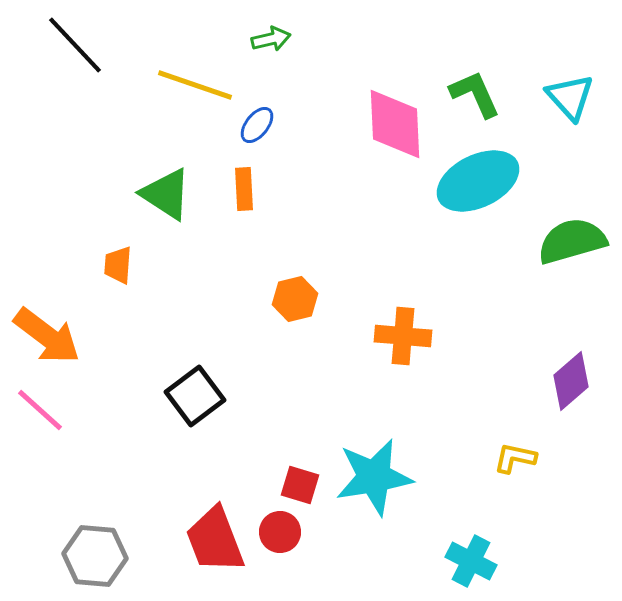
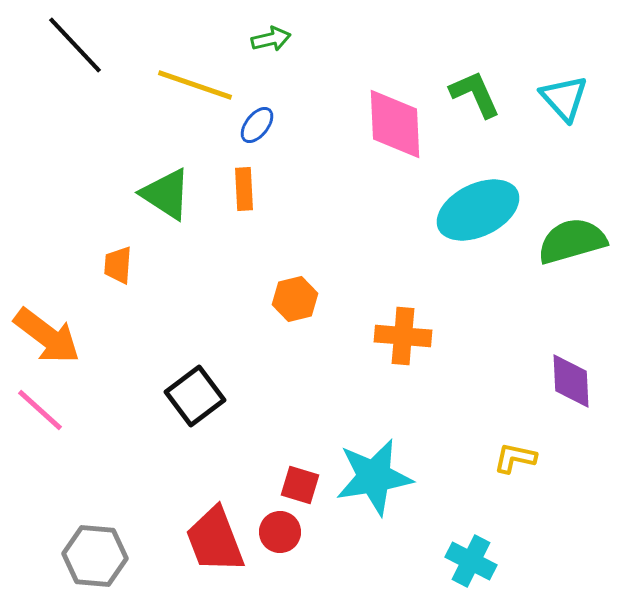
cyan triangle: moved 6 px left, 1 px down
cyan ellipse: moved 29 px down
purple diamond: rotated 52 degrees counterclockwise
